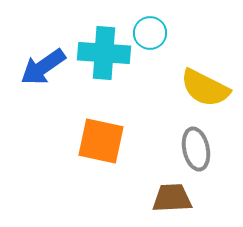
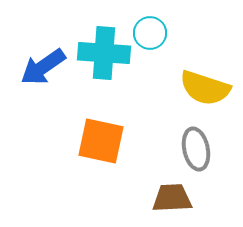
yellow semicircle: rotated 9 degrees counterclockwise
